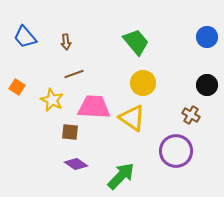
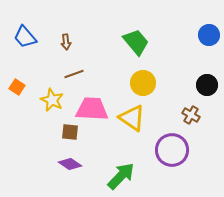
blue circle: moved 2 px right, 2 px up
pink trapezoid: moved 2 px left, 2 px down
purple circle: moved 4 px left, 1 px up
purple diamond: moved 6 px left
